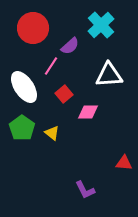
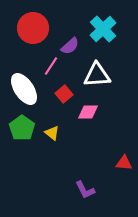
cyan cross: moved 2 px right, 4 px down
white triangle: moved 12 px left
white ellipse: moved 2 px down
